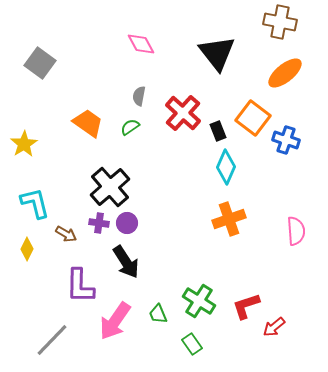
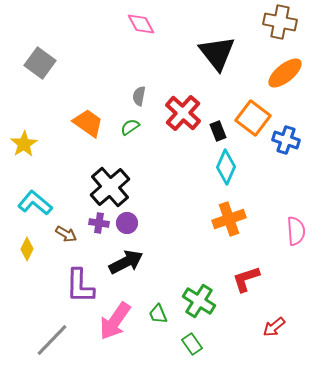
pink diamond: moved 20 px up
cyan L-shape: rotated 36 degrees counterclockwise
black arrow: rotated 84 degrees counterclockwise
red L-shape: moved 27 px up
